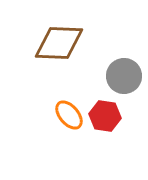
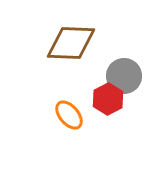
brown diamond: moved 12 px right
red hexagon: moved 3 px right, 17 px up; rotated 24 degrees clockwise
